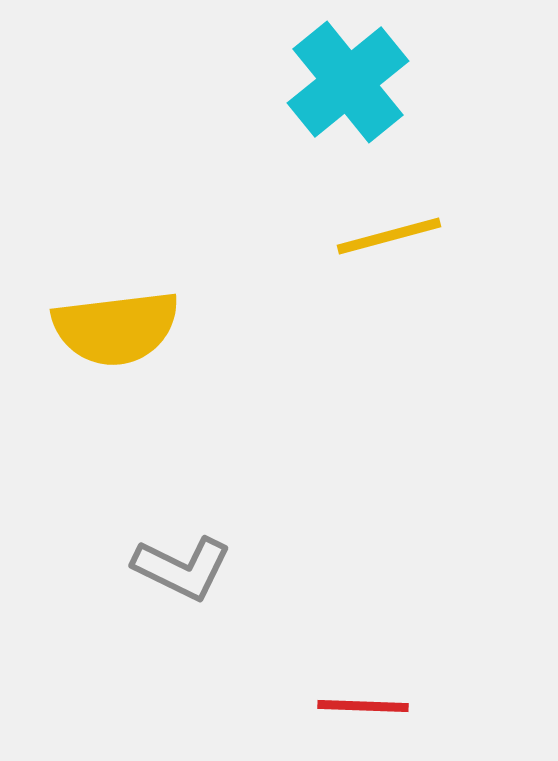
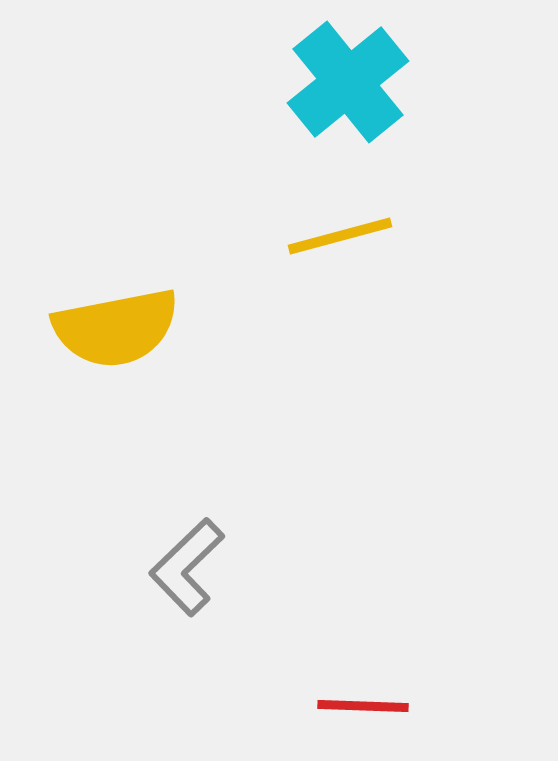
yellow line: moved 49 px left
yellow semicircle: rotated 4 degrees counterclockwise
gray L-shape: moved 5 px right, 1 px up; rotated 110 degrees clockwise
